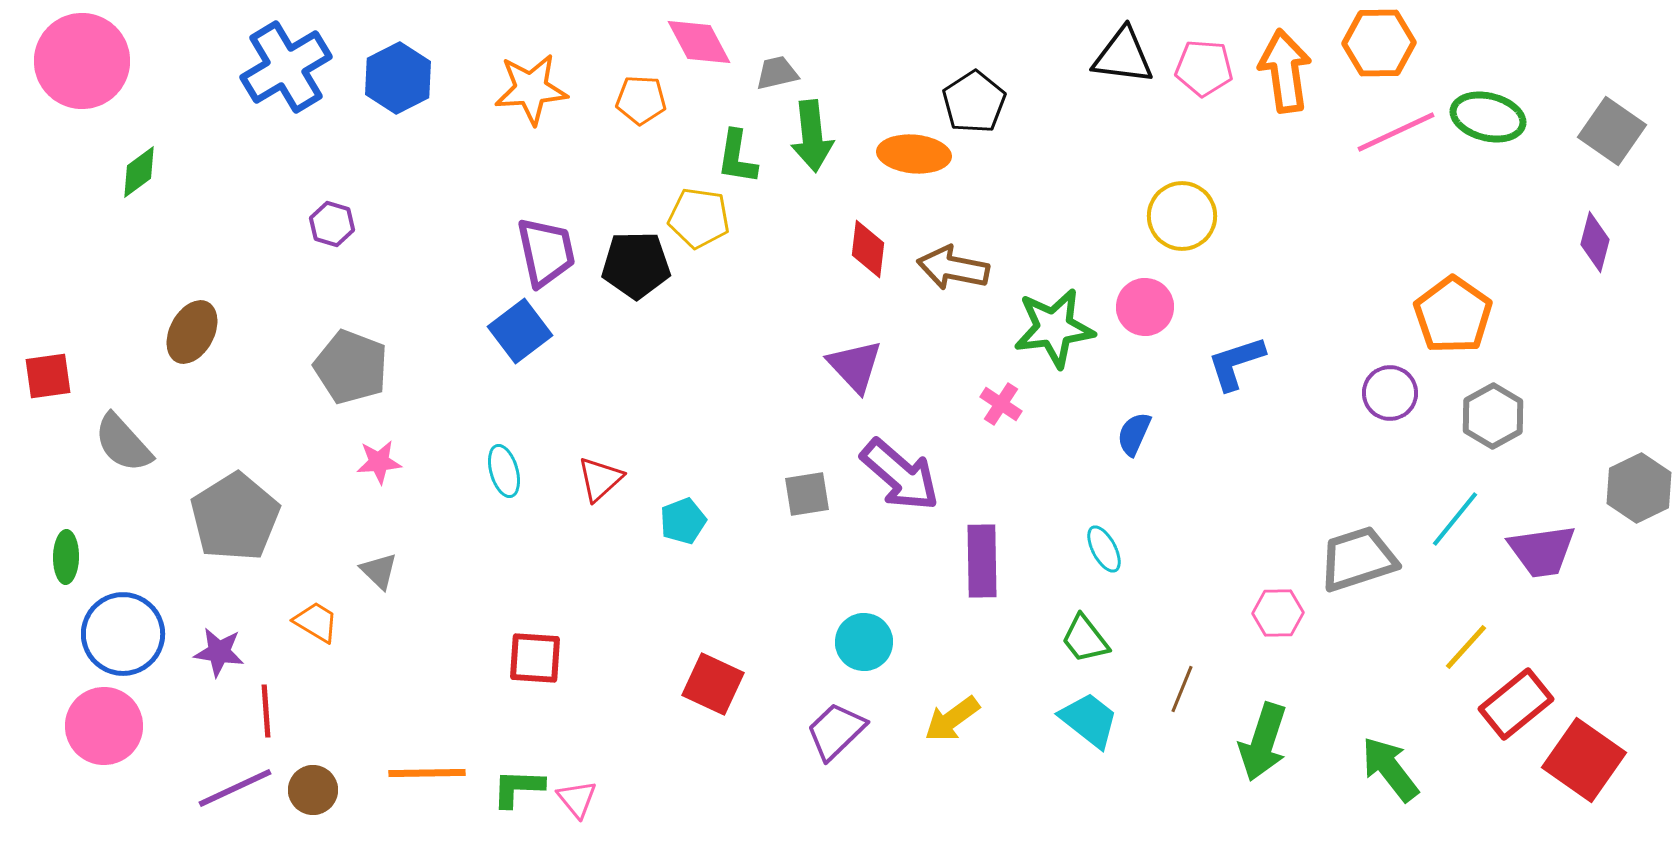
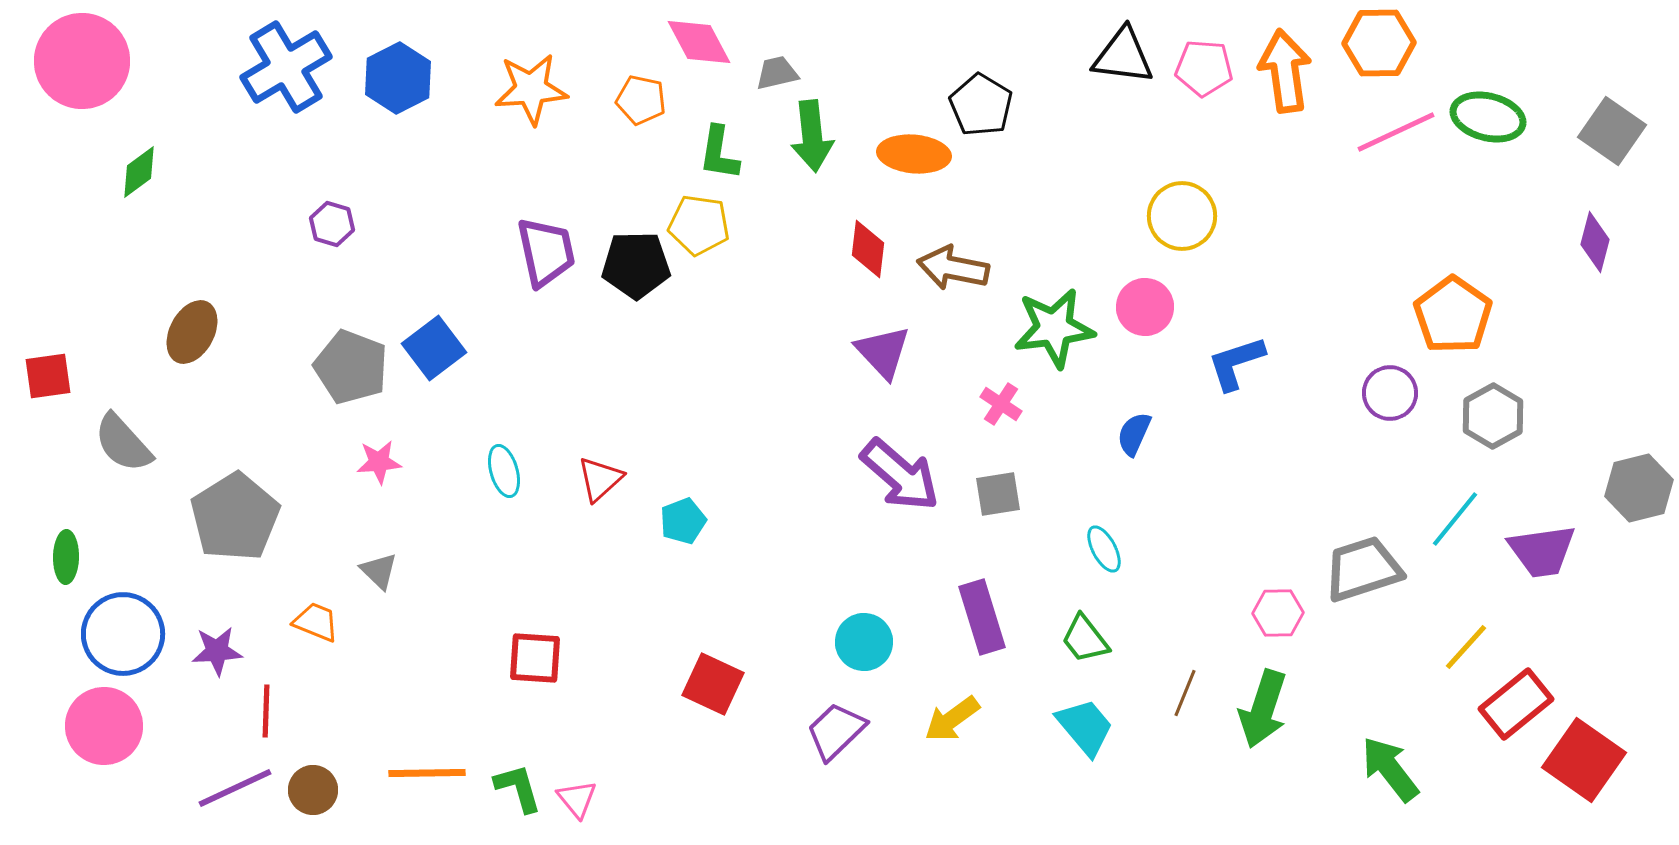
orange pentagon at (641, 100): rotated 9 degrees clockwise
black pentagon at (974, 102): moved 7 px right, 3 px down; rotated 8 degrees counterclockwise
green L-shape at (737, 157): moved 18 px left, 4 px up
yellow pentagon at (699, 218): moved 7 px down
blue square at (520, 331): moved 86 px left, 17 px down
purple triangle at (855, 366): moved 28 px right, 14 px up
gray hexagon at (1639, 488): rotated 12 degrees clockwise
gray square at (807, 494): moved 191 px right
gray trapezoid at (1358, 559): moved 5 px right, 10 px down
purple rectangle at (982, 561): moved 56 px down; rotated 16 degrees counterclockwise
orange trapezoid at (316, 622): rotated 9 degrees counterclockwise
purple star at (219, 652): moved 2 px left, 1 px up; rotated 12 degrees counterclockwise
brown line at (1182, 689): moved 3 px right, 4 px down
red line at (266, 711): rotated 6 degrees clockwise
cyan trapezoid at (1089, 720): moved 4 px left, 7 px down; rotated 12 degrees clockwise
green arrow at (1263, 742): moved 33 px up
green L-shape at (518, 788): rotated 72 degrees clockwise
